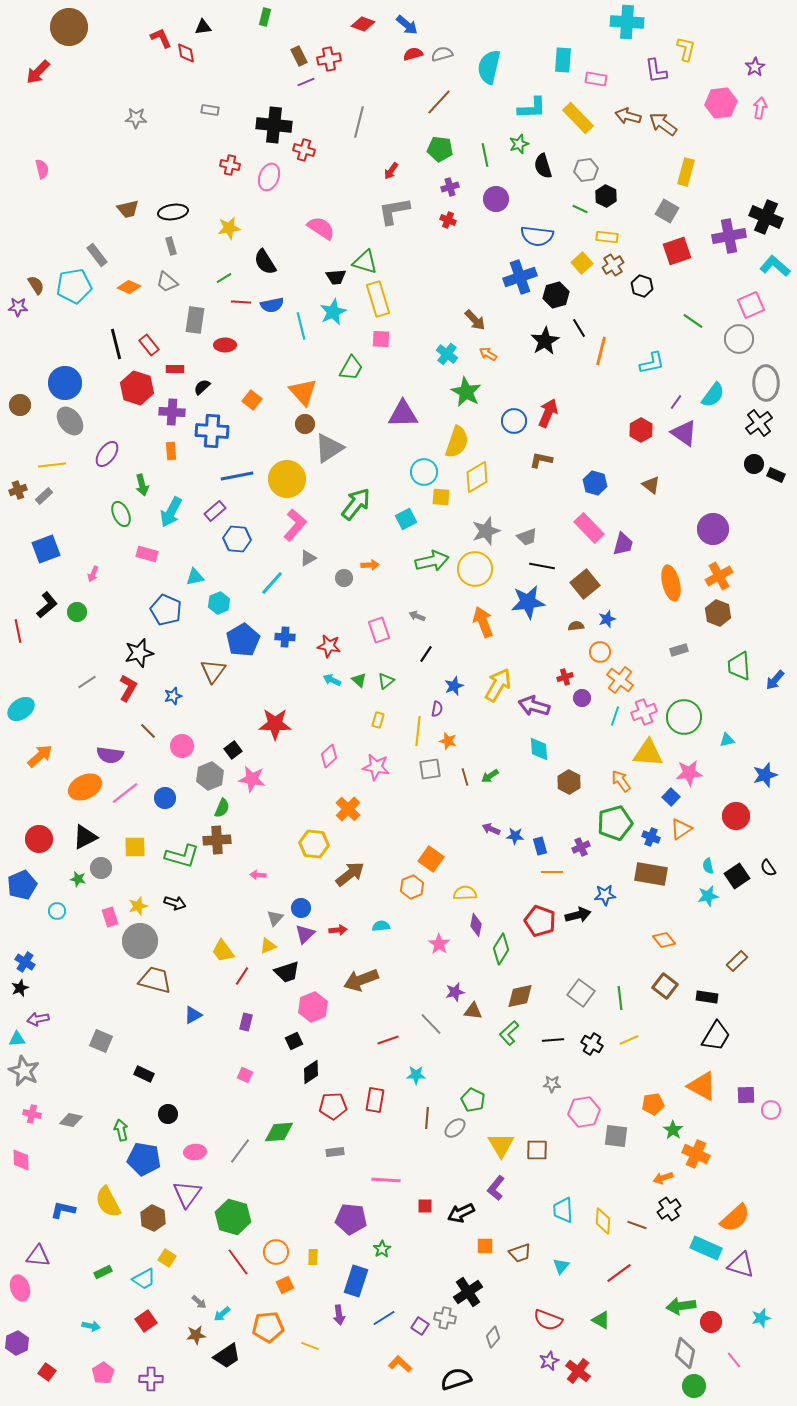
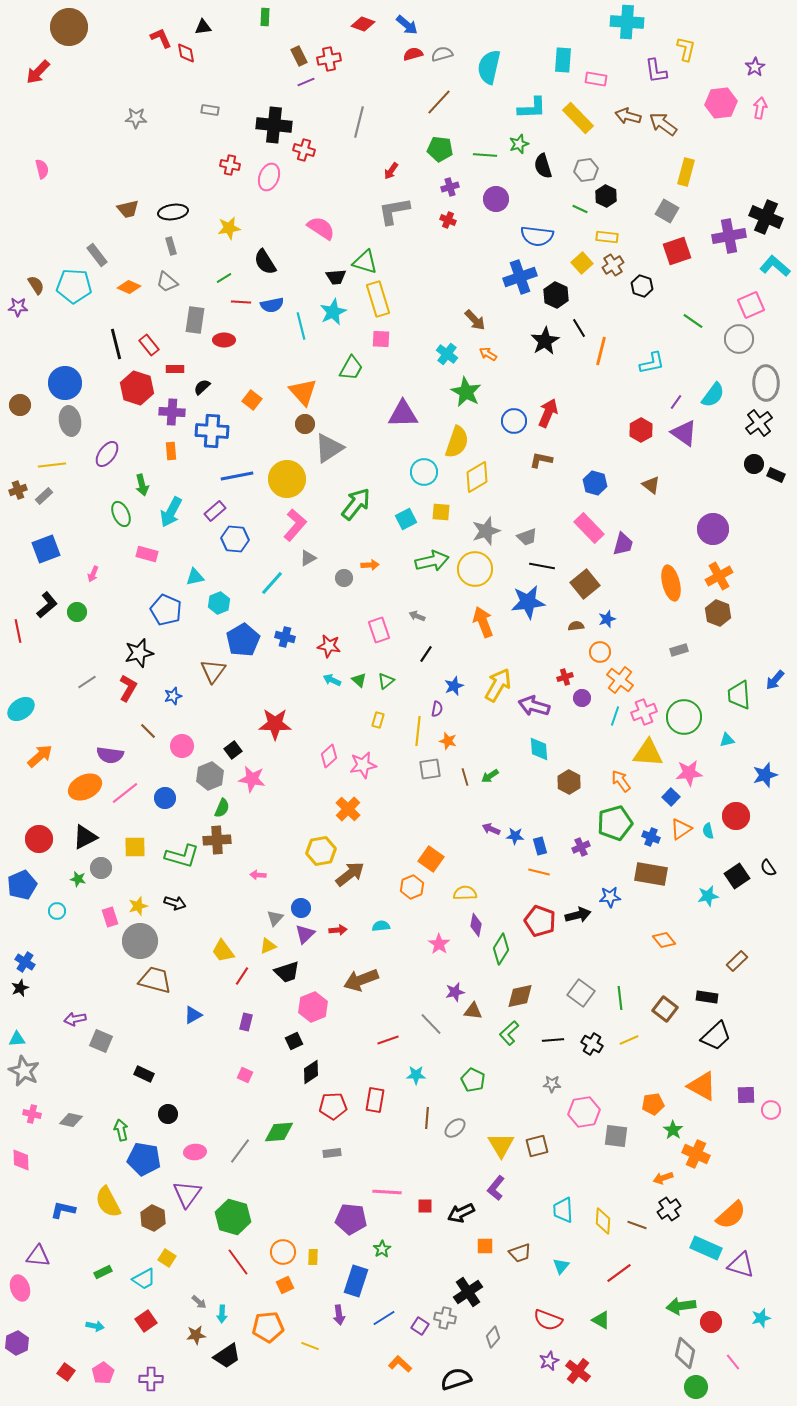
green rectangle at (265, 17): rotated 12 degrees counterclockwise
green line at (485, 155): rotated 75 degrees counterclockwise
cyan pentagon at (74, 286): rotated 12 degrees clockwise
black hexagon at (556, 295): rotated 20 degrees counterclockwise
red ellipse at (225, 345): moved 1 px left, 5 px up
gray ellipse at (70, 421): rotated 28 degrees clockwise
yellow square at (441, 497): moved 15 px down
blue hexagon at (237, 539): moved 2 px left
blue cross at (285, 637): rotated 12 degrees clockwise
green trapezoid at (739, 666): moved 29 px down
pink star at (376, 767): moved 13 px left, 2 px up; rotated 20 degrees counterclockwise
yellow hexagon at (314, 844): moved 7 px right, 7 px down; rotated 16 degrees counterclockwise
cyan semicircle at (708, 866): moved 35 px up
orange line at (552, 872): moved 13 px left; rotated 15 degrees clockwise
blue star at (605, 895): moved 5 px right, 2 px down
brown square at (665, 986): moved 23 px down
purple arrow at (38, 1019): moved 37 px right
black trapezoid at (716, 1036): rotated 16 degrees clockwise
green pentagon at (473, 1100): moved 20 px up
brown square at (537, 1150): moved 4 px up; rotated 15 degrees counterclockwise
gray rectangle at (335, 1152): moved 3 px left, 1 px down
pink line at (386, 1180): moved 1 px right, 12 px down
orange semicircle at (735, 1218): moved 4 px left, 3 px up
orange circle at (276, 1252): moved 7 px right
cyan arrow at (222, 1314): rotated 48 degrees counterclockwise
cyan arrow at (91, 1326): moved 4 px right
pink line at (734, 1360): moved 1 px left, 2 px down
red square at (47, 1372): moved 19 px right
green circle at (694, 1386): moved 2 px right, 1 px down
